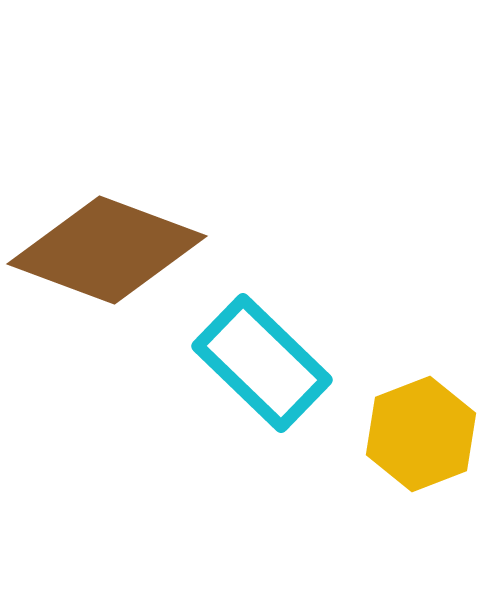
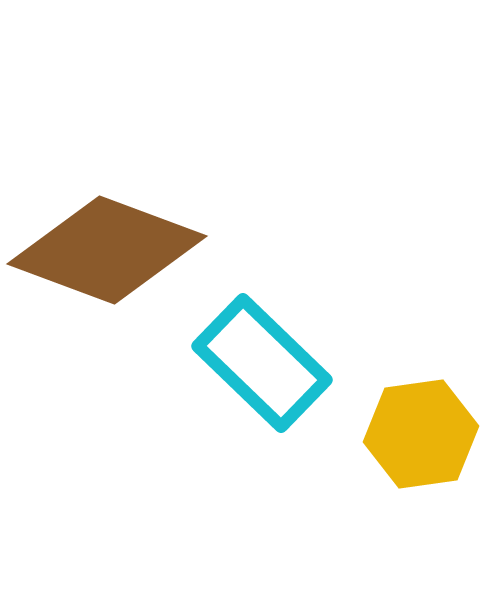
yellow hexagon: rotated 13 degrees clockwise
